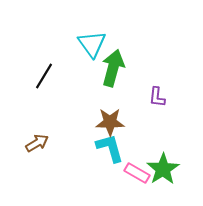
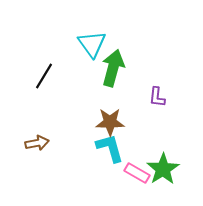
brown arrow: rotated 20 degrees clockwise
